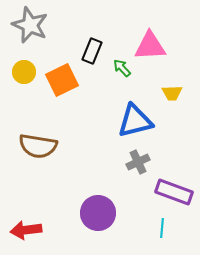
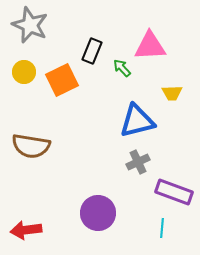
blue triangle: moved 2 px right
brown semicircle: moved 7 px left
